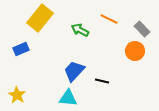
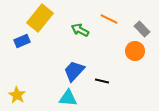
blue rectangle: moved 1 px right, 8 px up
